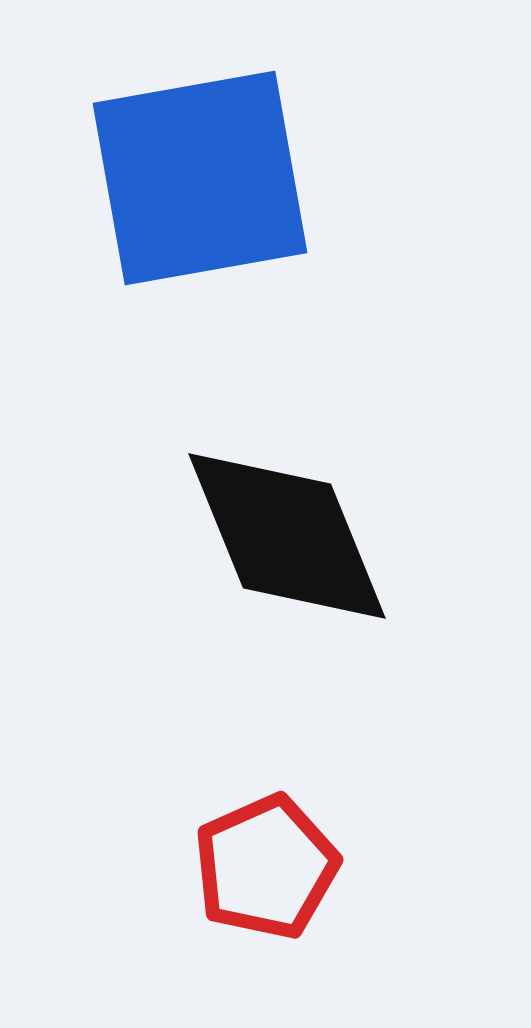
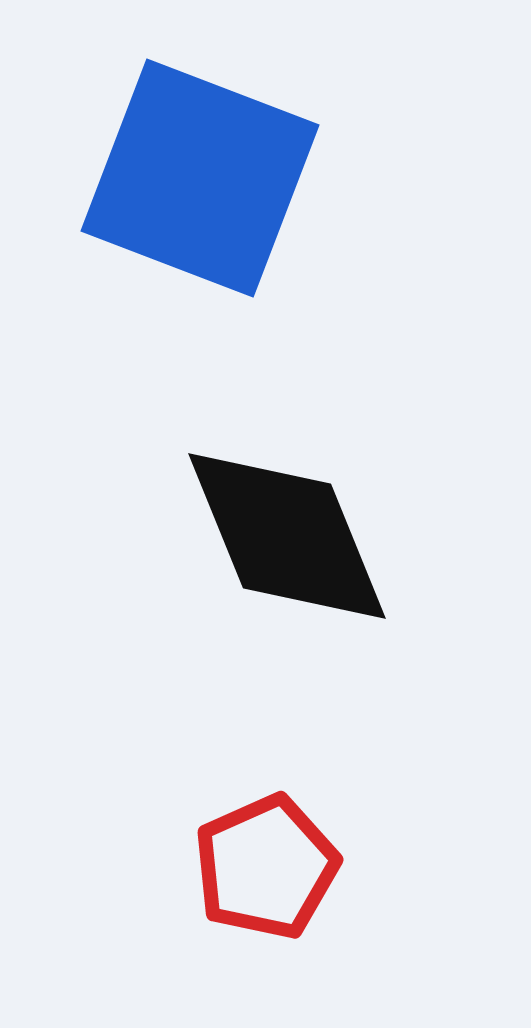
blue square: rotated 31 degrees clockwise
